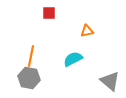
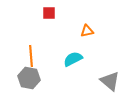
orange line: rotated 15 degrees counterclockwise
